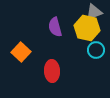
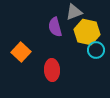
gray triangle: moved 20 px left
yellow hexagon: moved 4 px down
red ellipse: moved 1 px up
